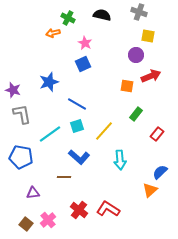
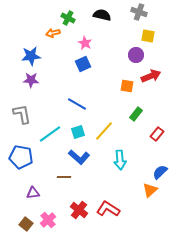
blue star: moved 18 px left, 26 px up; rotated 12 degrees clockwise
purple star: moved 18 px right, 10 px up; rotated 14 degrees counterclockwise
cyan square: moved 1 px right, 6 px down
